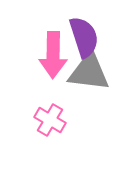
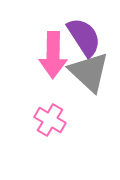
purple semicircle: rotated 15 degrees counterclockwise
gray triangle: rotated 36 degrees clockwise
